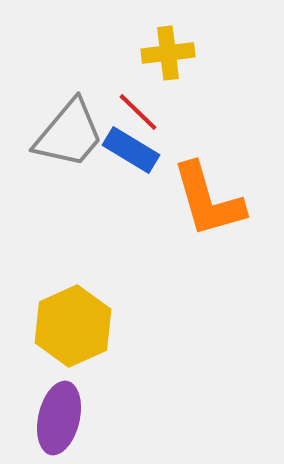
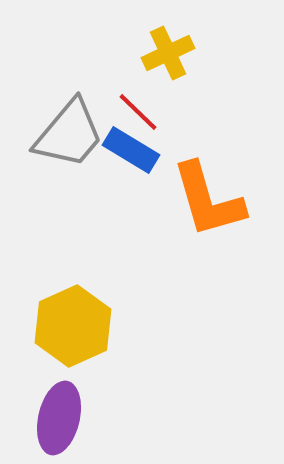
yellow cross: rotated 18 degrees counterclockwise
